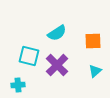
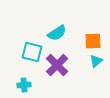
cyan square: moved 3 px right, 4 px up
cyan triangle: moved 1 px right, 10 px up
cyan cross: moved 6 px right
